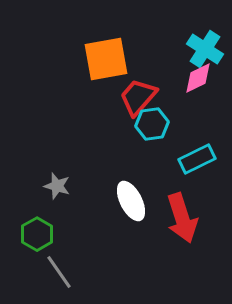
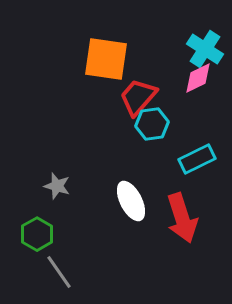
orange square: rotated 18 degrees clockwise
